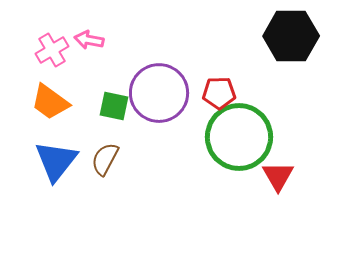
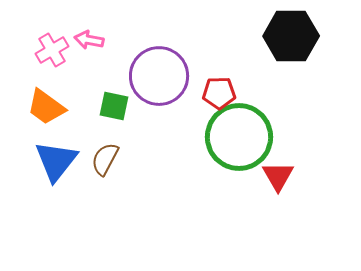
purple circle: moved 17 px up
orange trapezoid: moved 4 px left, 5 px down
